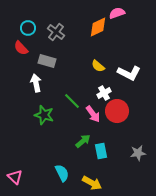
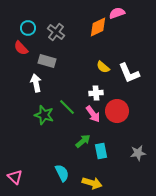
yellow semicircle: moved 5 px right, 1 px down
white L-shape: rotated 40 degrees clockwise
white cross: moved 8 px left; rotated 24 degrees clockwise
green line: moved 5 px left, 6 px down
yellow arrow: rotated 12 degrees counterclockwise
